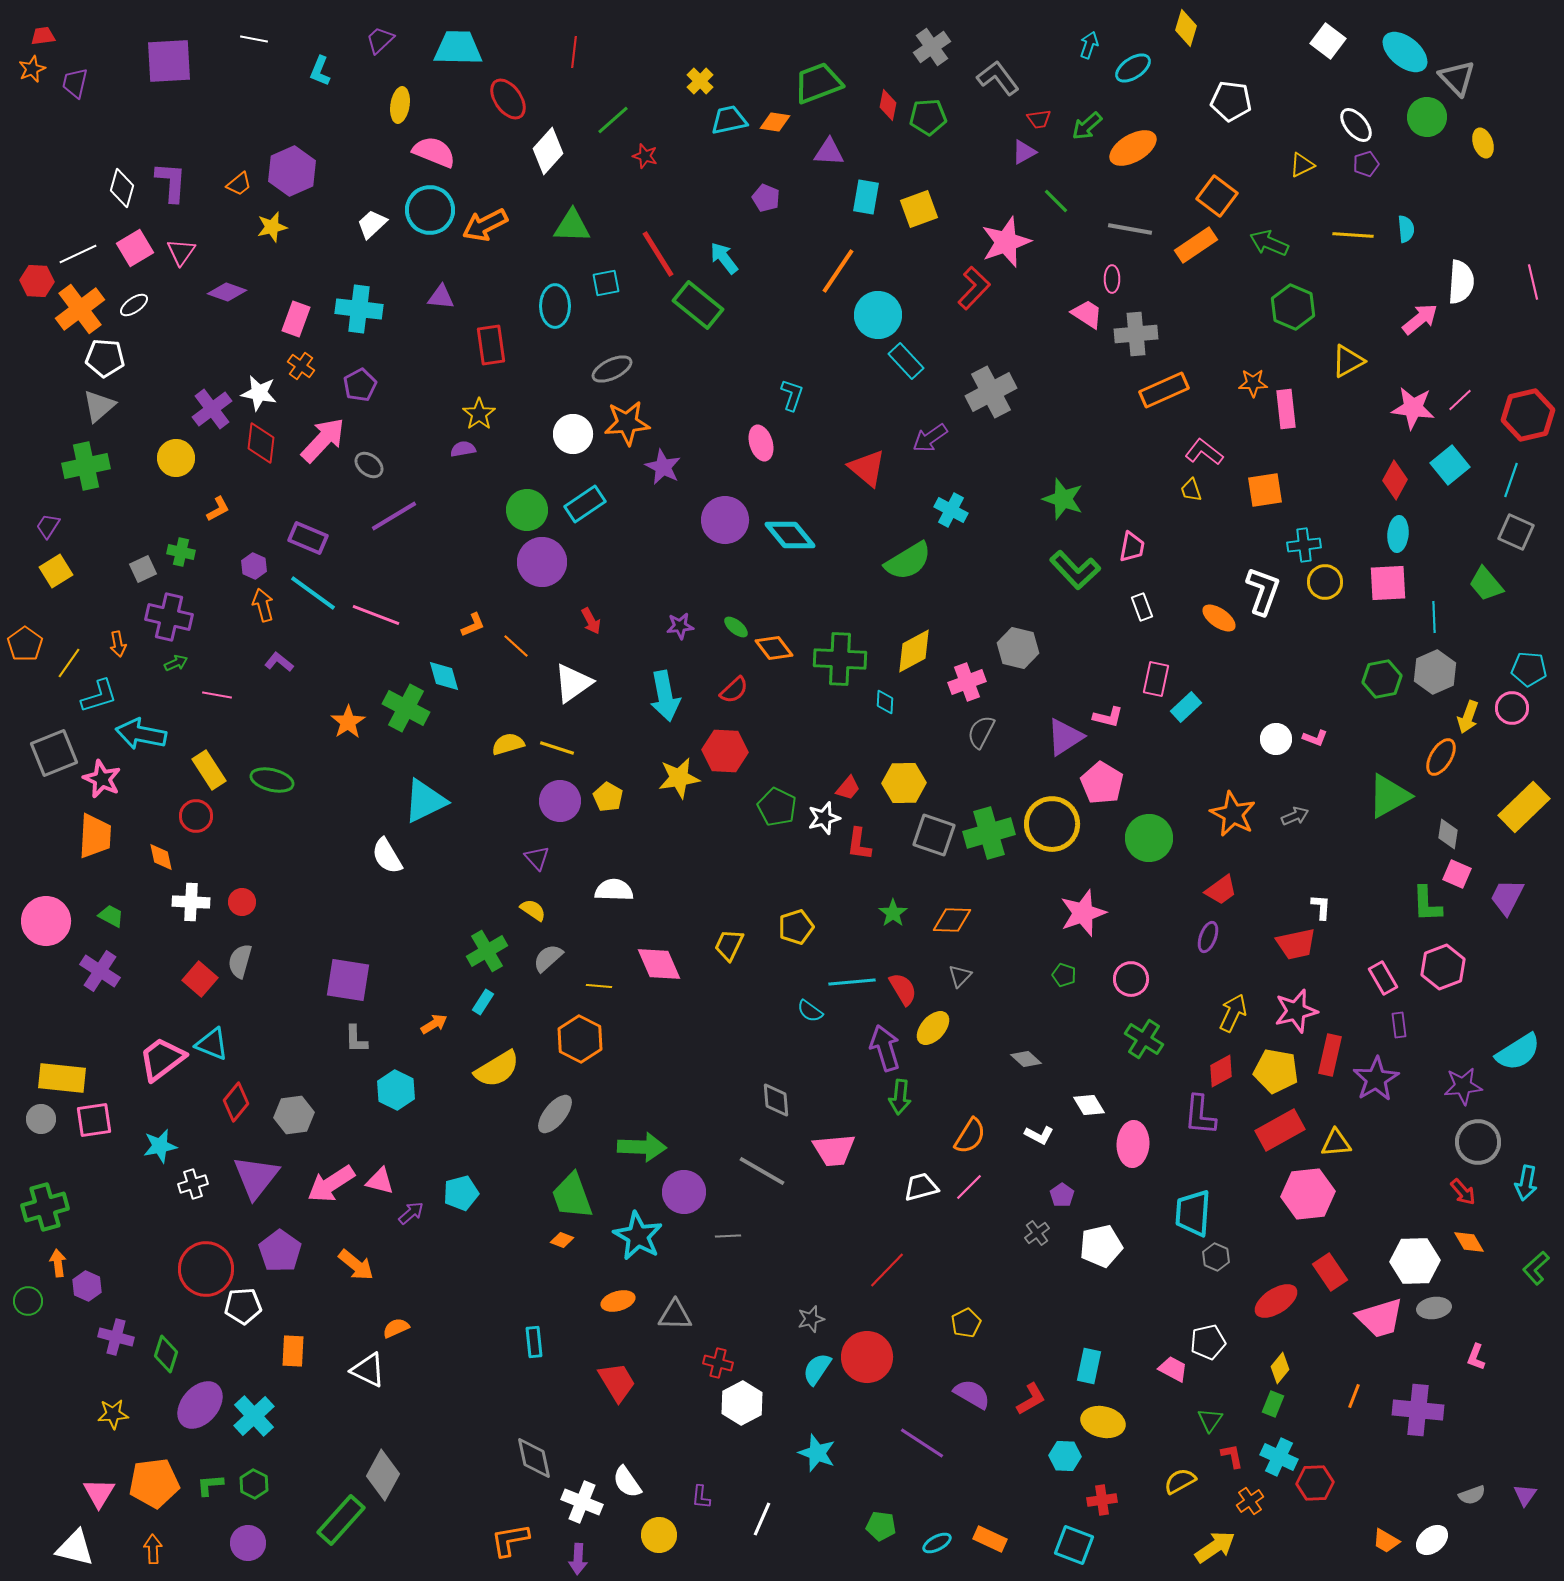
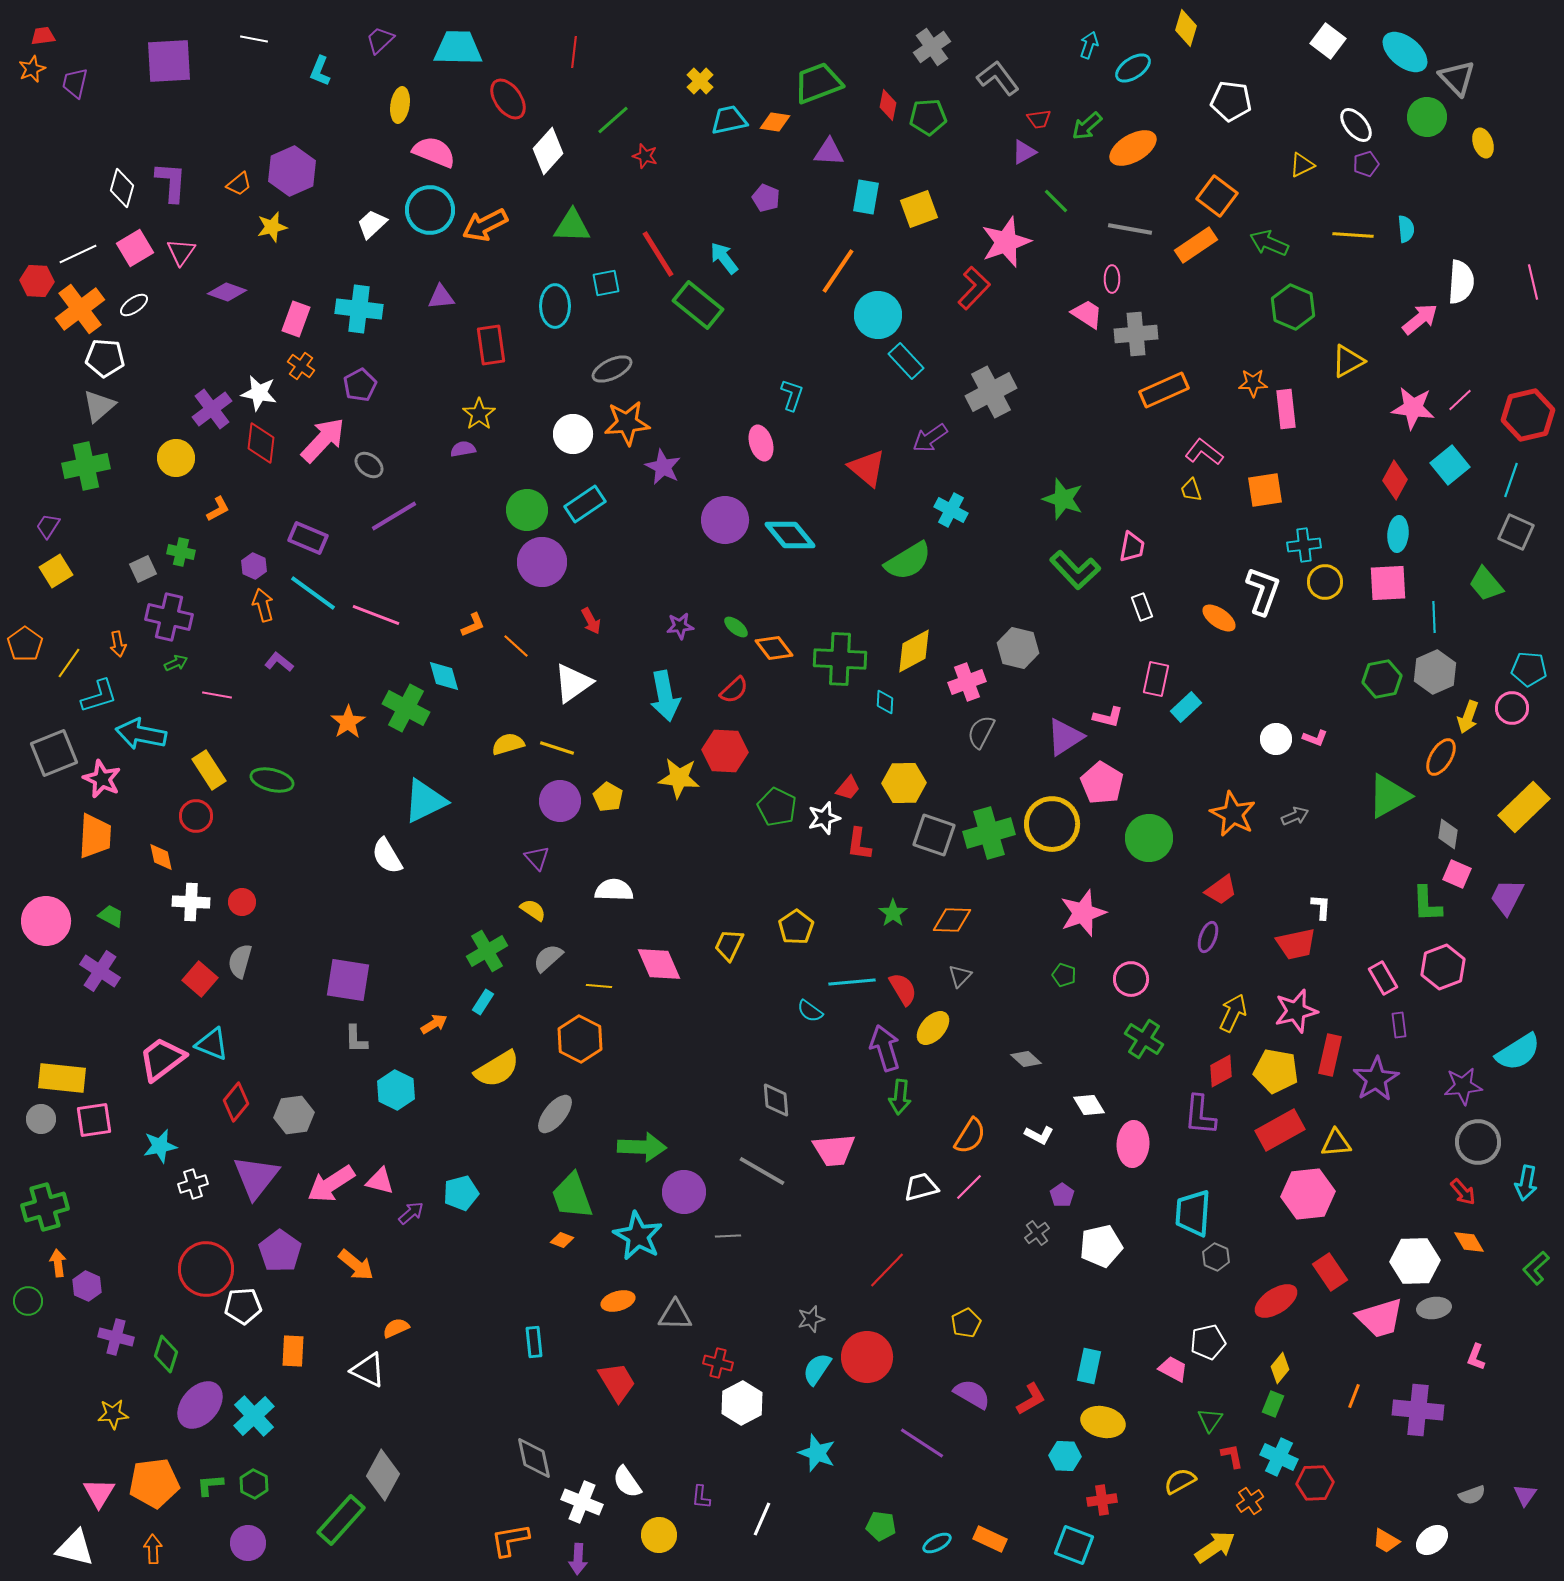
purple triangle at (441, 297): rotated 12 degrees counterclockwise
yellow star at (679, 778): rotated 15 degrees clockwise
yellow pentagon at (796, 927): rotated 16 degrees counterclockwise
